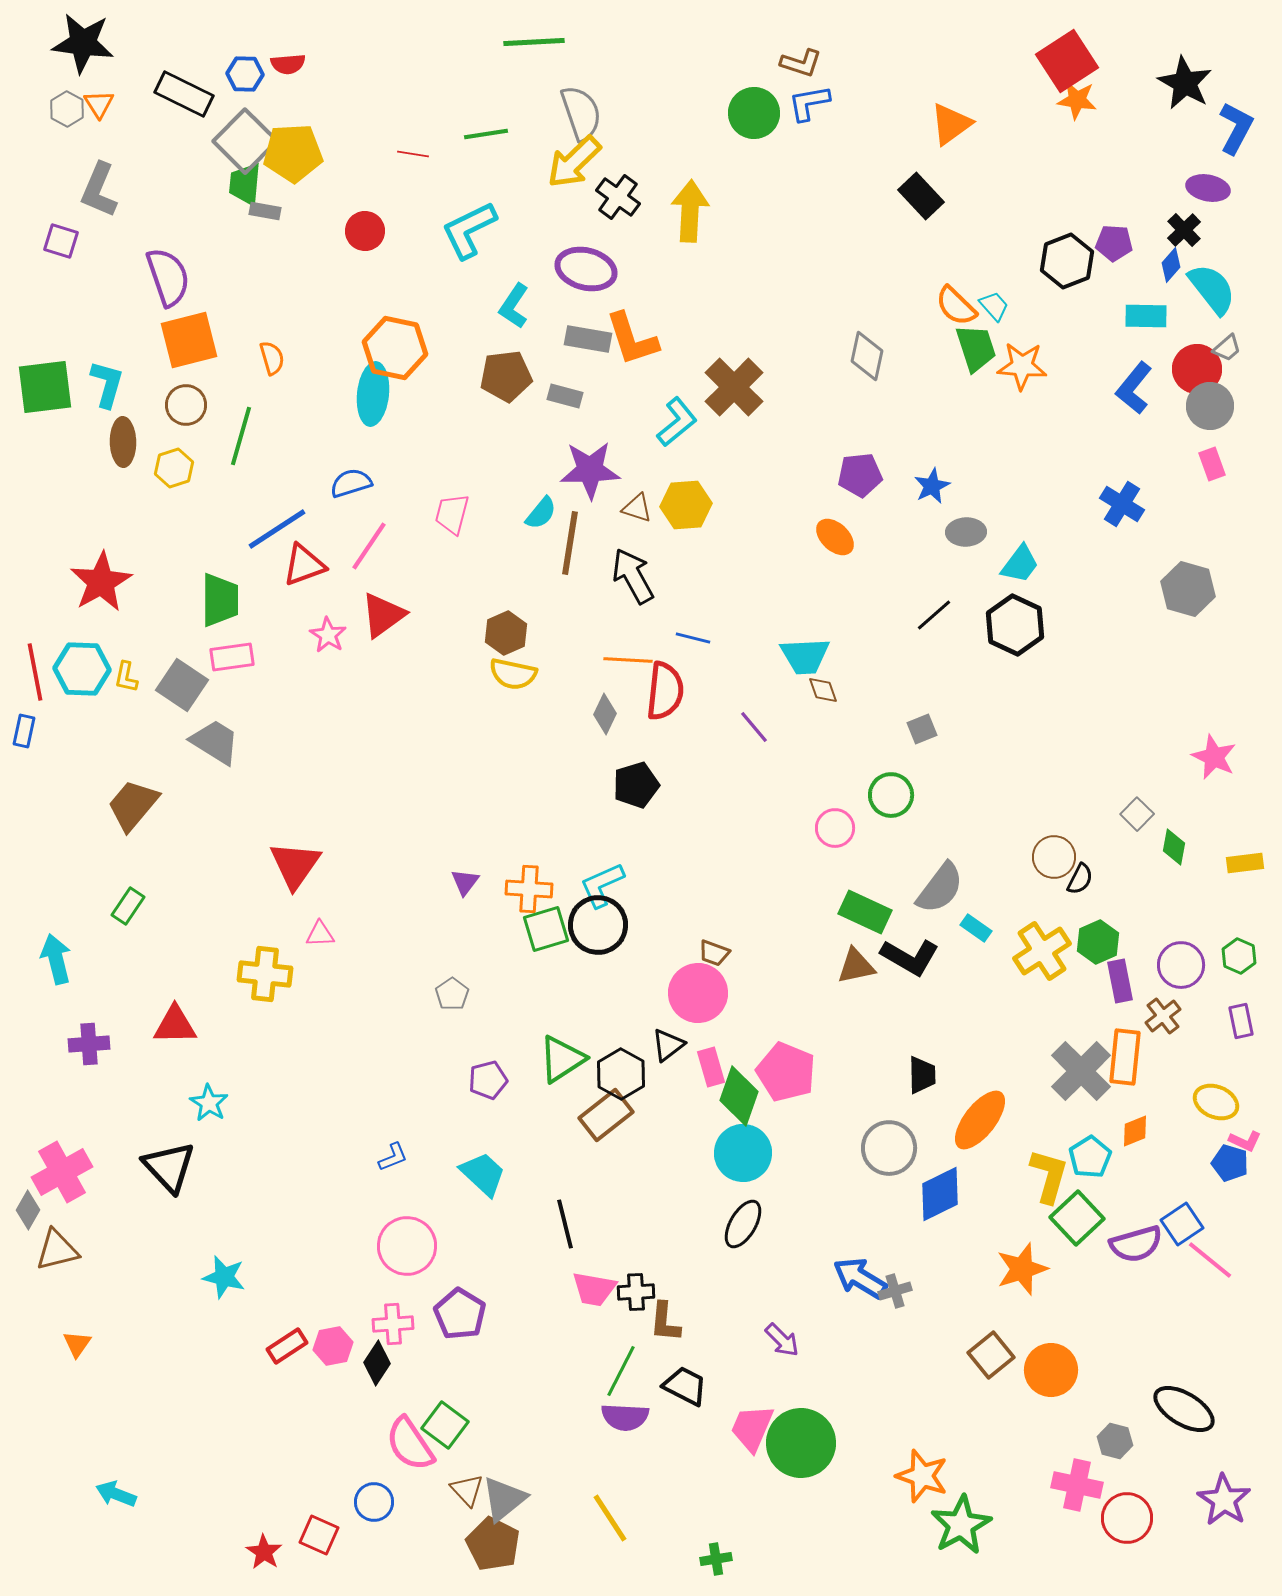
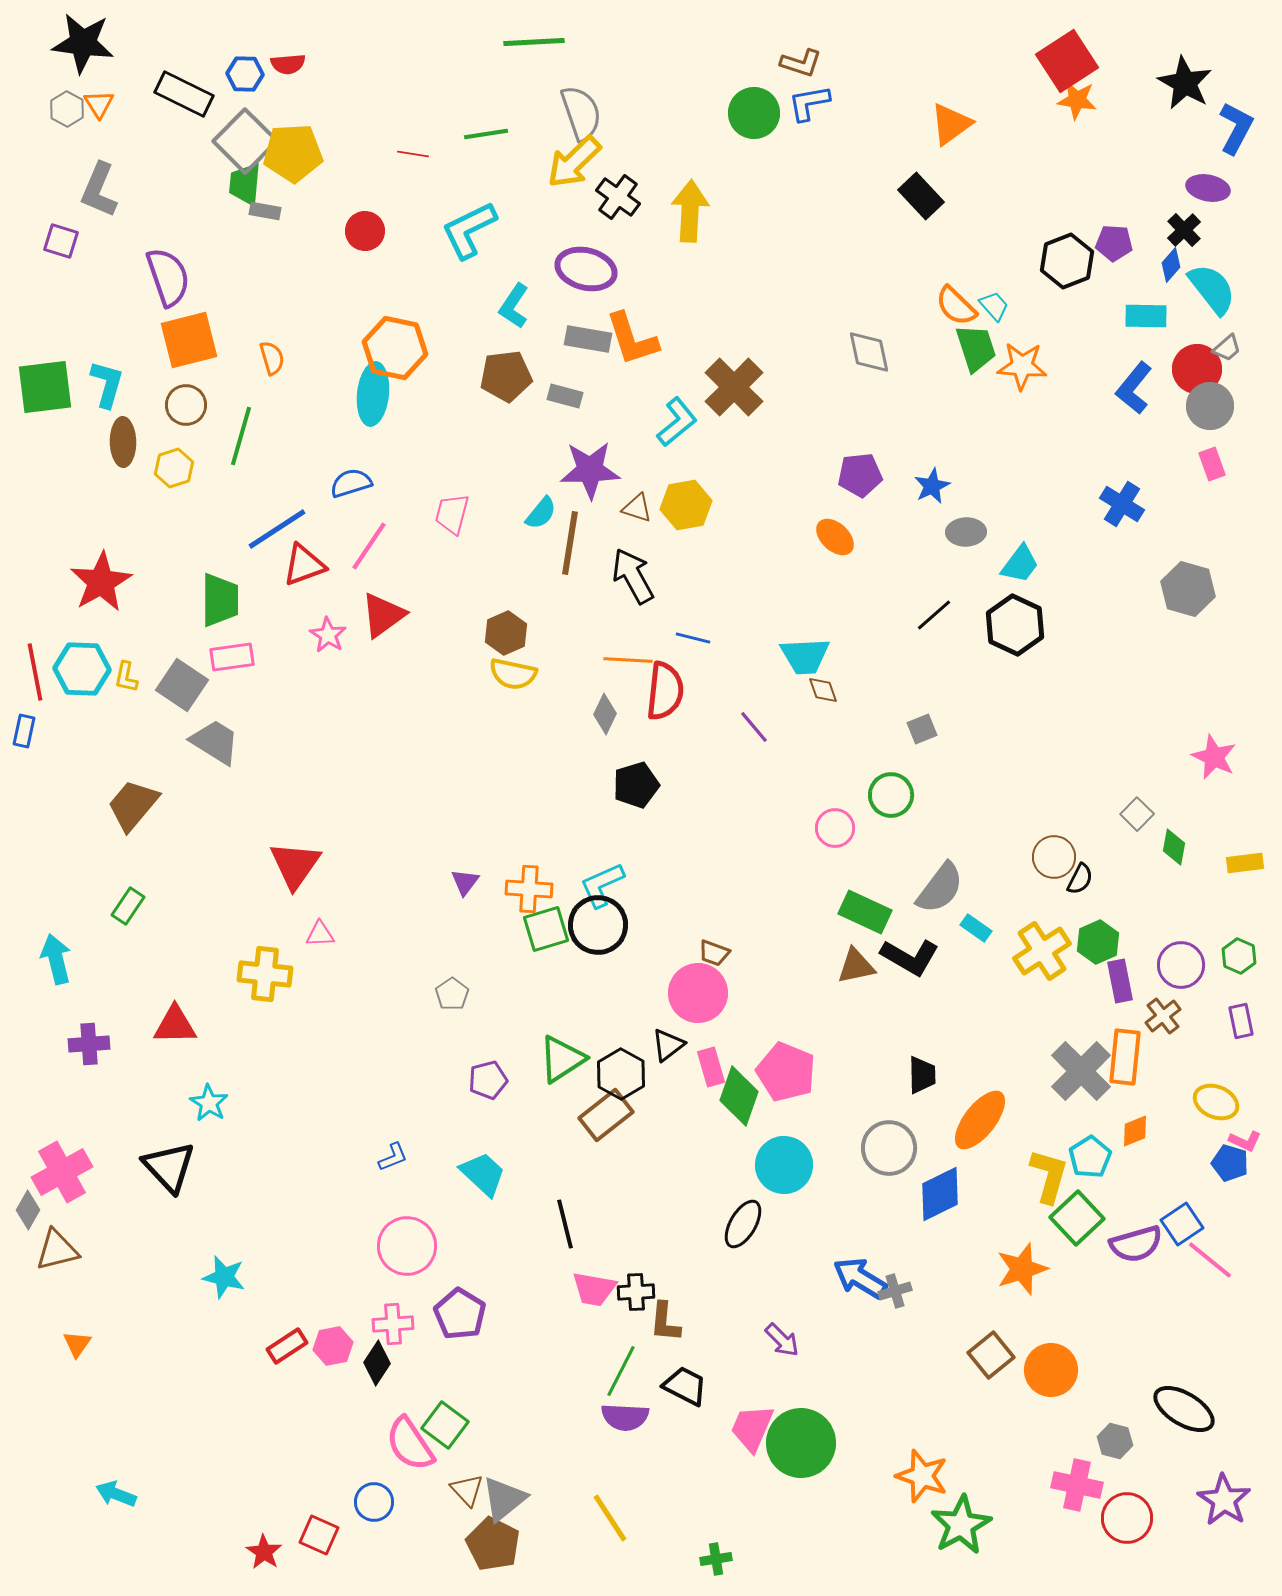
gray diamond at (867, 356): moved 2 px right, 4 px up; rotated 24 degrees counterclockwise
yellow hexagon at (686, 505): rotated 6 degrees counterclockwise
cyan circle at (743, 1153): moved 41 px right, 12 px down
